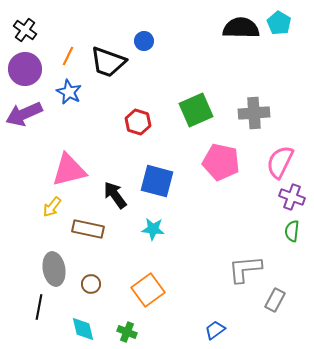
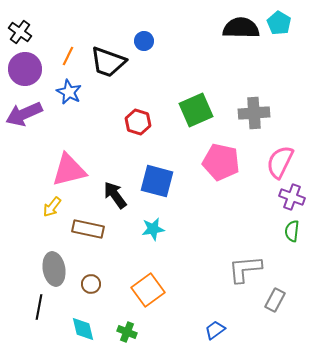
black cross: moved 5 px left, 2 px down
cyan star: rotated 15 degrees counterclockwise
